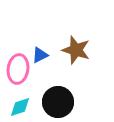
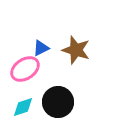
blue triangle: moved 1 px right, 7 px up
pink ellipse: moved 7 px right; rotated 48 degrees clockwise
cyan diamond: moved 3 px right
